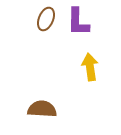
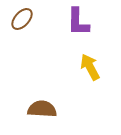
brown ellipse: moved 24 px left; rotated 20 degrees clockwise
yellow arrow: rotated 20 degrees counterclockwise
